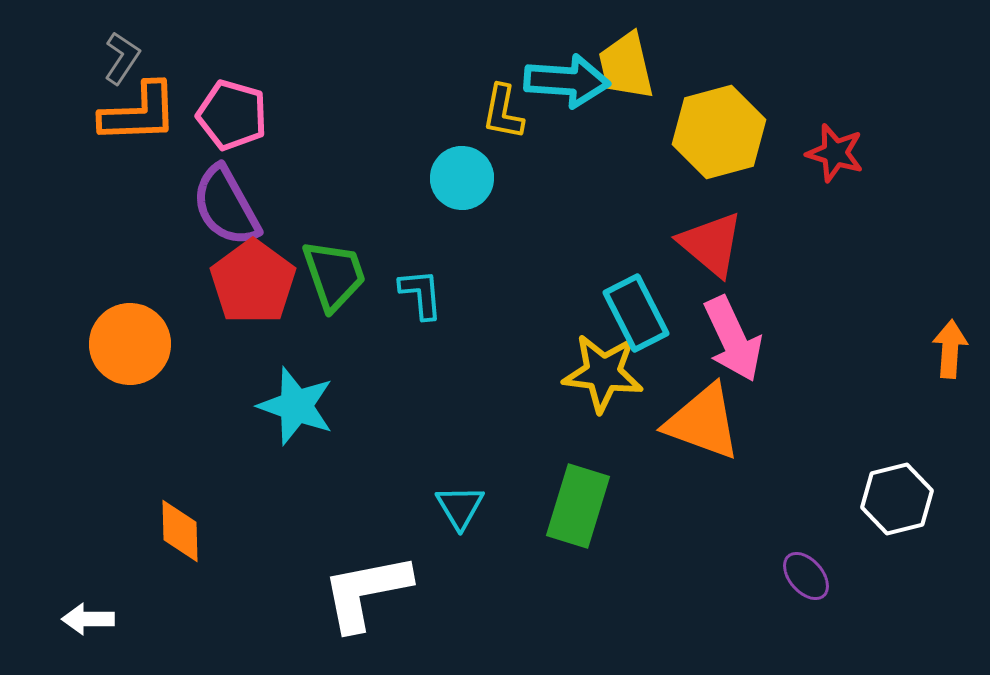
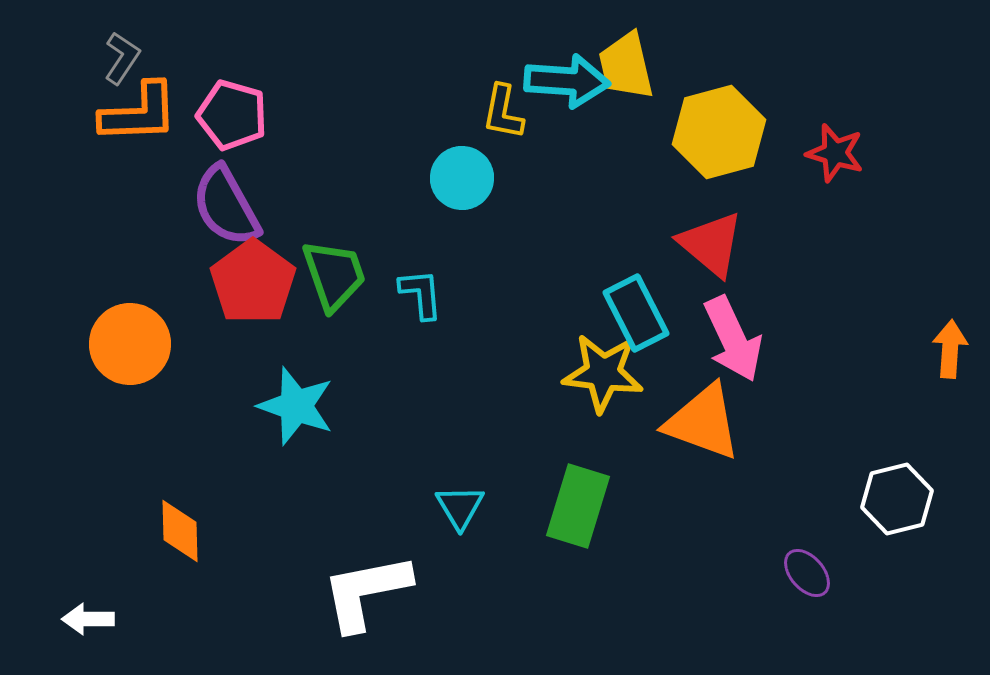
purple ellipse: moved 1 px right, 3 px up
